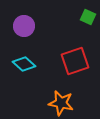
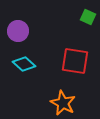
purple circle: moved 6 px left, 5 px down
red square: rotated 28 degrees clockwise
orange star: moved 2 px right; rotated 15 degrees clockwise
